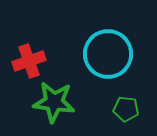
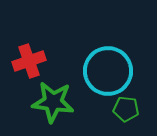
cyan circle: moved 17 px down
green star: moved 1 px left
